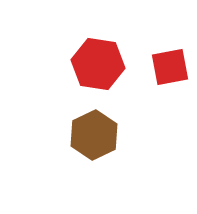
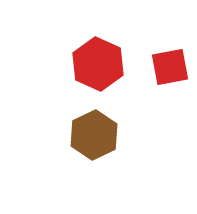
red hexagon: rotated 15 degrees clockwise
